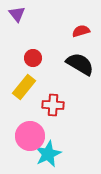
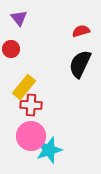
purple triangle: moved 2 px right, 4 px down
red circle: moved 22 px left, 9 px up
black semicircle: rotated 96 degrees counterclockwise
red cross: moved 22 px left
pink circle: moved 1 px right
cyan star: moved 1 px right, 4 px up; rotated 8 degrees clockwise
